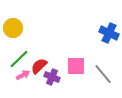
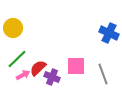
green line: moved 2 px left
red semicircle: moved 1 px left, 2 px down
gray line: rotated 20 degrees clockwise
